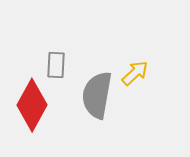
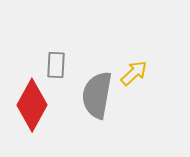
yellow arrow: moved 1 px left
